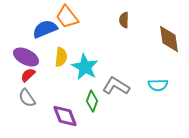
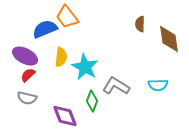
brown semicircle: moved 16 px right, 4 px down
purple ellipse: moved 1 px left, 1 px up
gray semicircle: rotated 42 degrees counterclockwise
